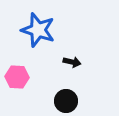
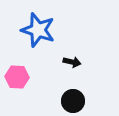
black circle: moved 7 px right
